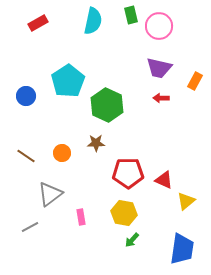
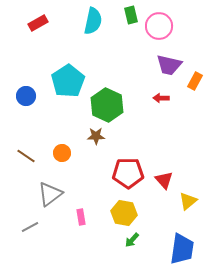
purple trapezoid: moved 10 px right, 3 px up
brown star: moved 7 px up
red triangle: rotated 24 degrees clockwise
yellow triangle: moved 2 px right
